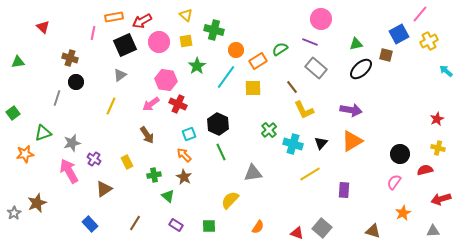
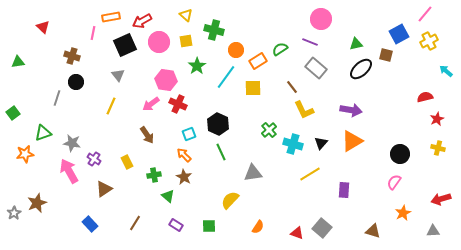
pink line at (420, 14): moved 5 px right
orange rectangle at (114, 17): moved 3 px left
brown cross at (70, 58): moved 2 px right, 2 px up
gray triangle at (120, 75): moved 2 px left; rotated 32 degrees counterclockwise
gray star at (72, 143): rotated 24 degrees clockwise
red semicircle at (425, 170): moved 73 px up
